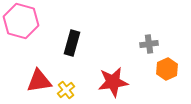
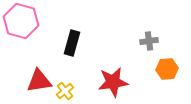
gray cross: moved 3 px up
orange hexagon: rotated 20 degrees clockwise
yellow cross: moved 1 px left, 1 px down
